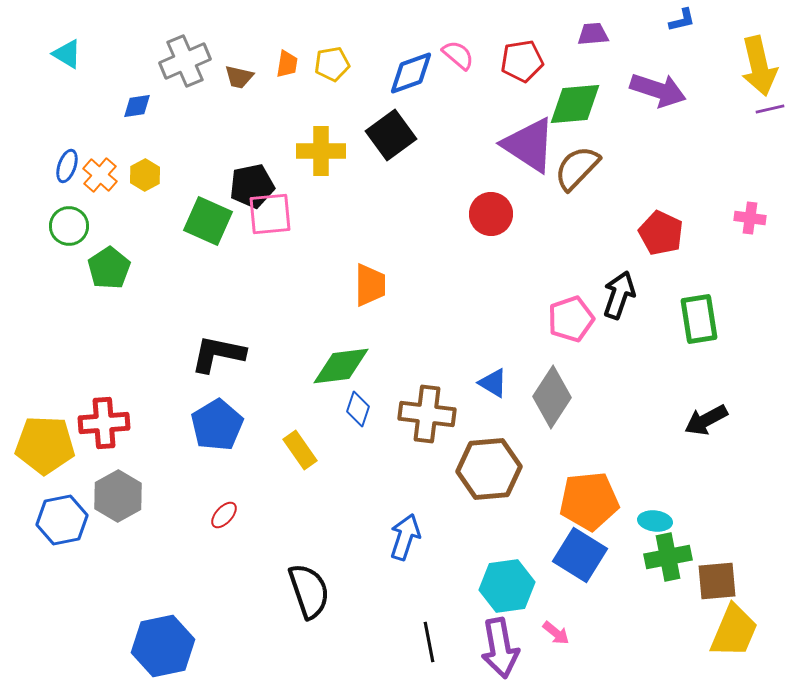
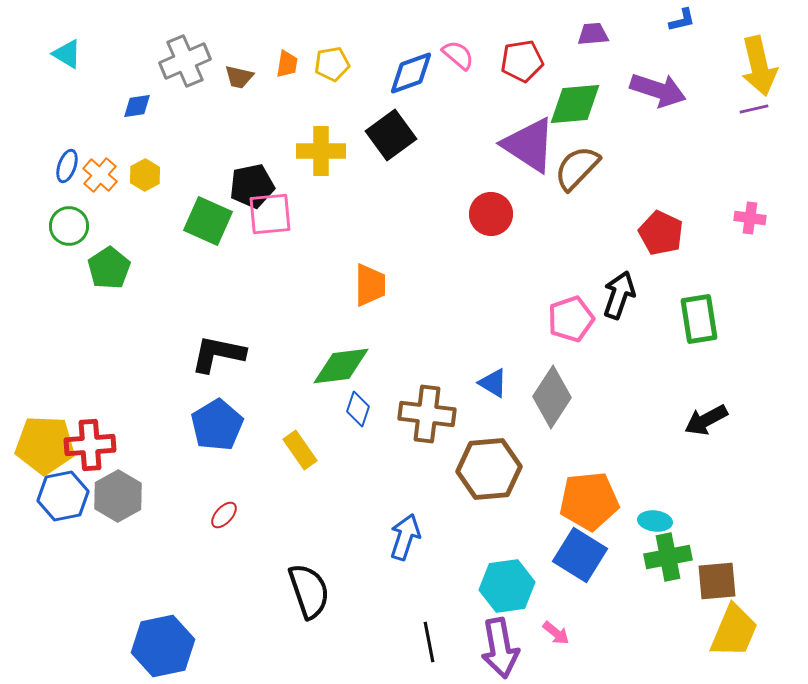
purple line at (770, 109): moved 16 px left
red cross at (104, 423): moved 14 px left, 22 px down
blue hexagon at (62, 520): moved 1 px right, 24 px up
